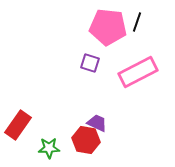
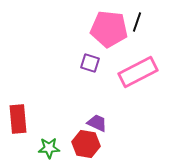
pink pentagon: moved 1 px right, 2 px down
red rectangle: moved 6 px up; rotated 40 degrees counterclockwise
red hexagon: moved 4 px down
